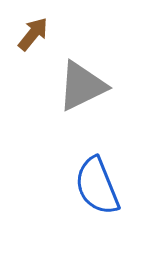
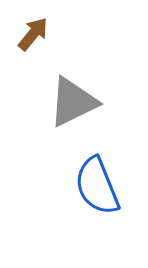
gray triangle: moved 9 px left, 16 px down
